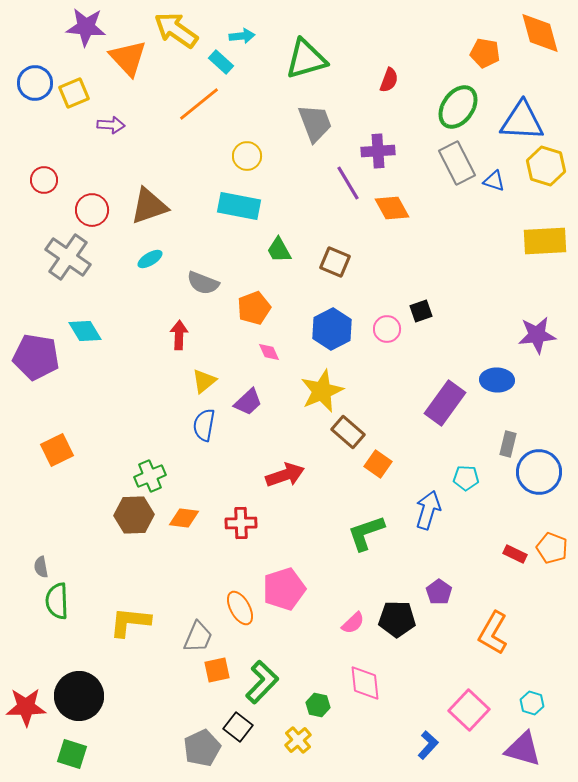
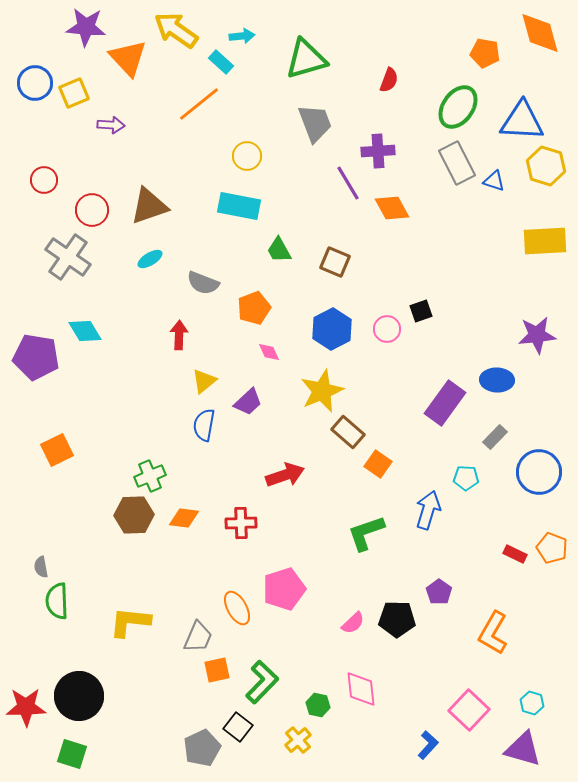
gray rectangle at (508, 444): moved 13 px left, 7 px up; rotated 30 degrees clockwise
orange ellipse at (240, 608): moved 3 px left
pink diamond at (365, 683): moved 4 px left, 6 px down
